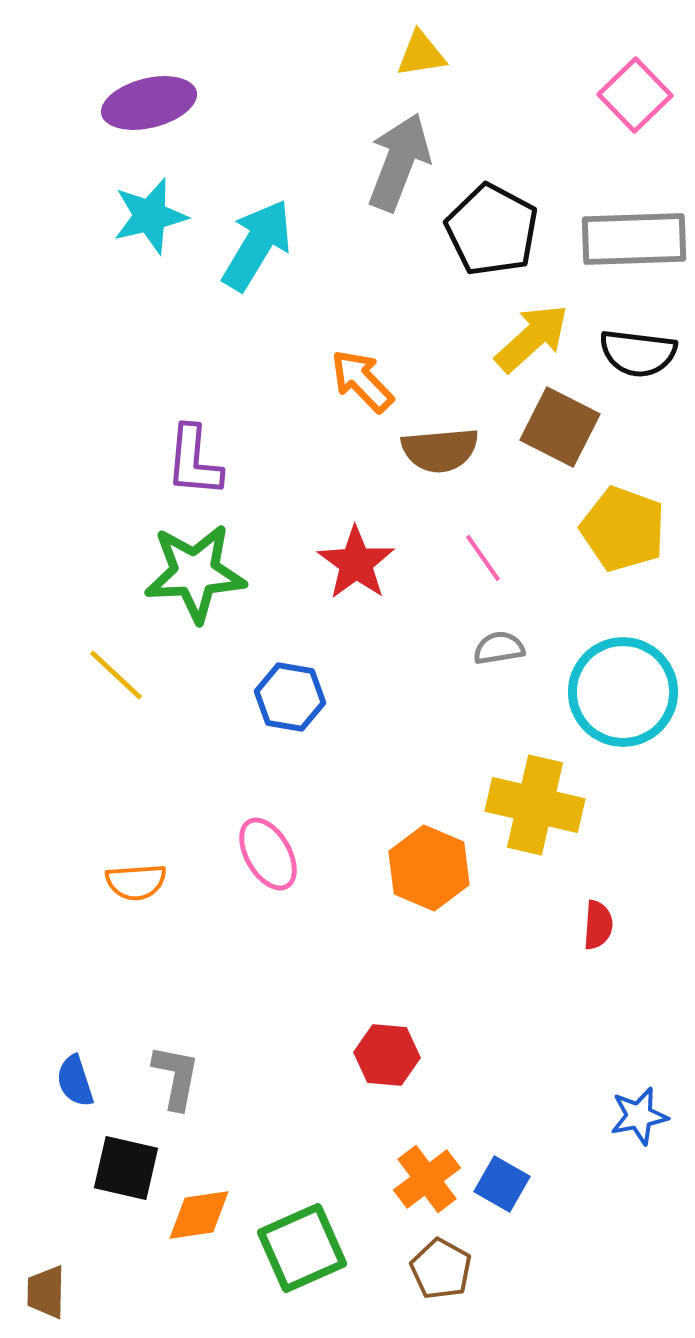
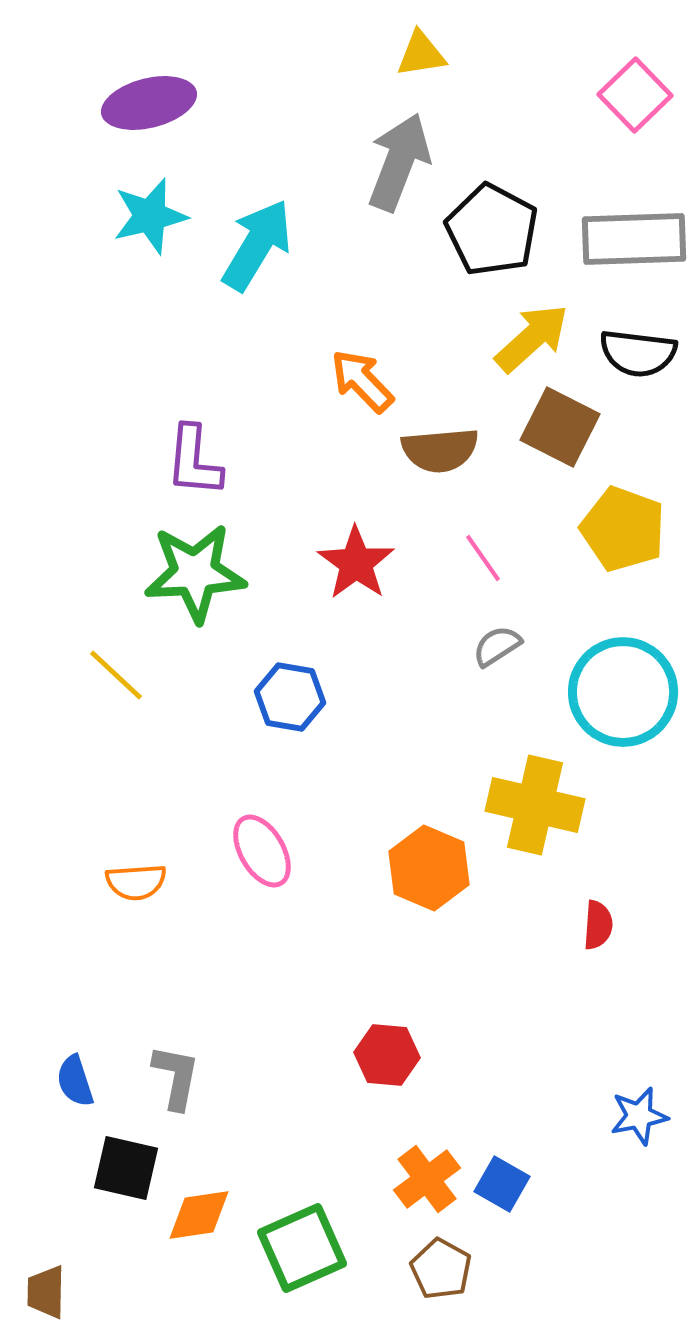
gray semicircle: moved 2 px left, 2 px up; rotated 24 degrees counterclockwise
pink ellipse: moved 6 px left, 3 px up
